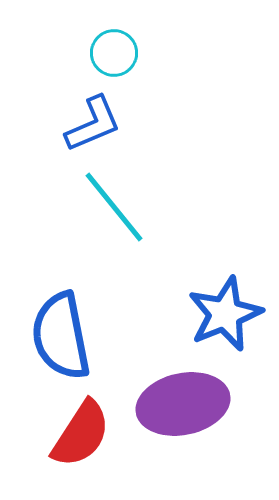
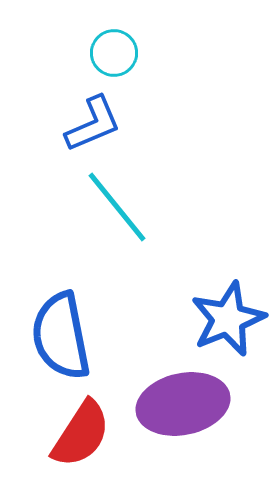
cyan line: moved 3 px right
blue star: moved 3 px right, 5 px down
